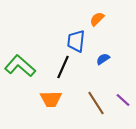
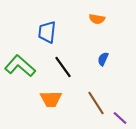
orange semicircle: rotated 126 degrees counterclockwise
blue trapezoid: moved 29 px left, 9 px up
blue semicircle: rotated 32 degrees counterclockwise
black line: rotated 60 degrees counterclockwise
purple line: moved 3 px left, 18 px down
